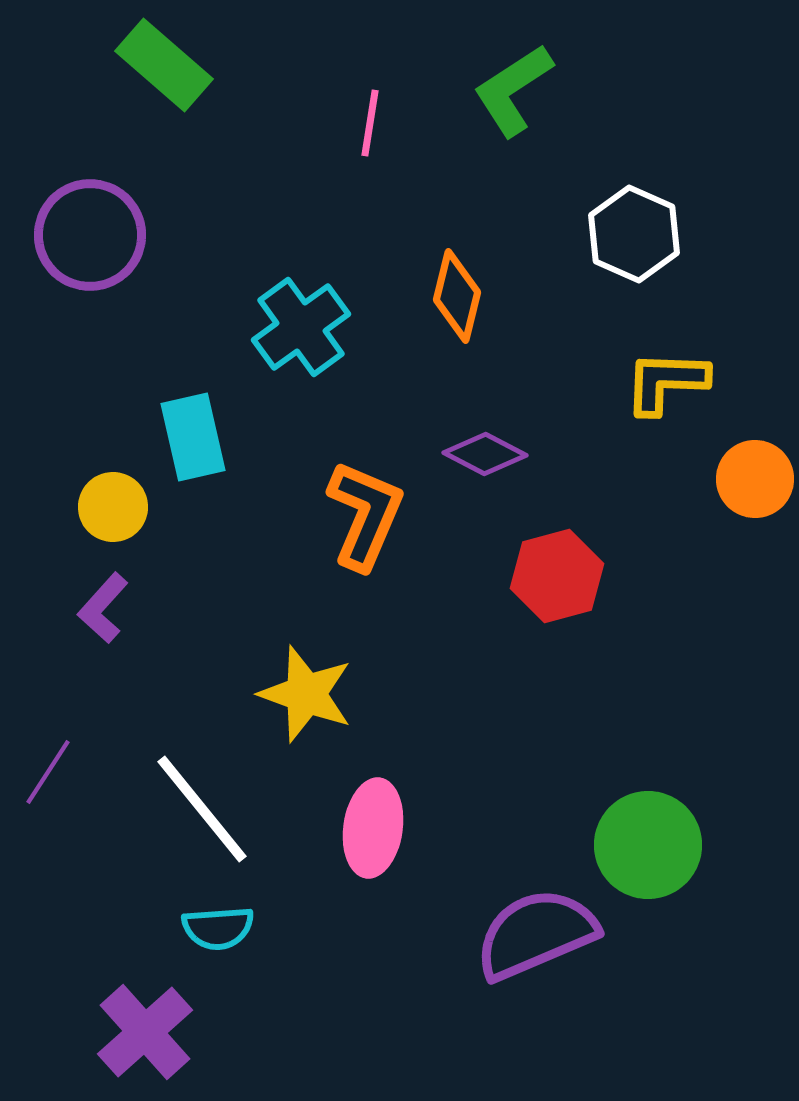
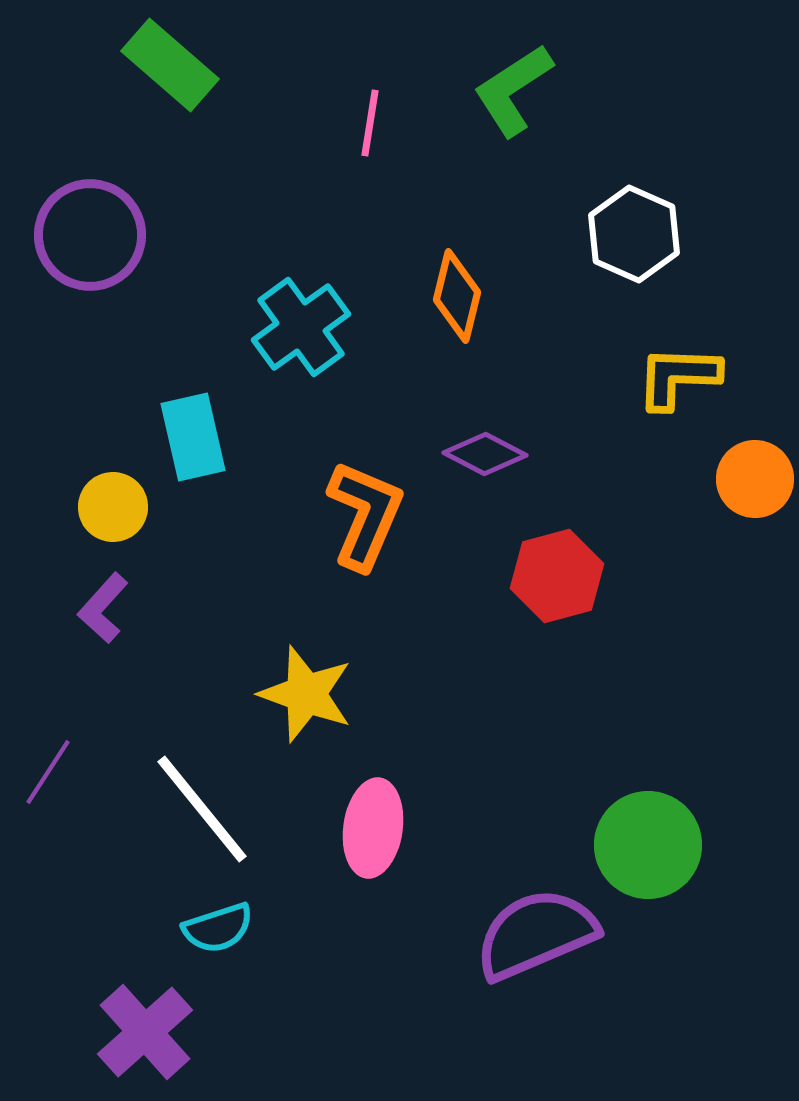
green rectangle: moved 6 px right
yellow L-shape: moved 12 px right, 5 px up
cyan semicircle: rotated 14 degrees counterclockwise
